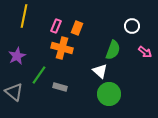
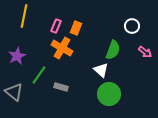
orange rectangle: moved 1 px left
orange cross: rotated 15 degrees clockwise
white triangle: moved 1 px right, 1 px up
gray rectangle: moved 1 px right
